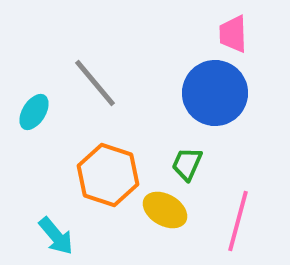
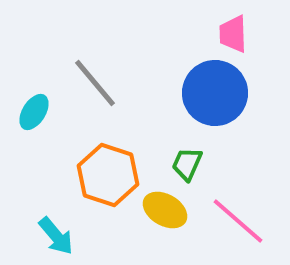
pink line: rotated 64 degrees counterclockwise
